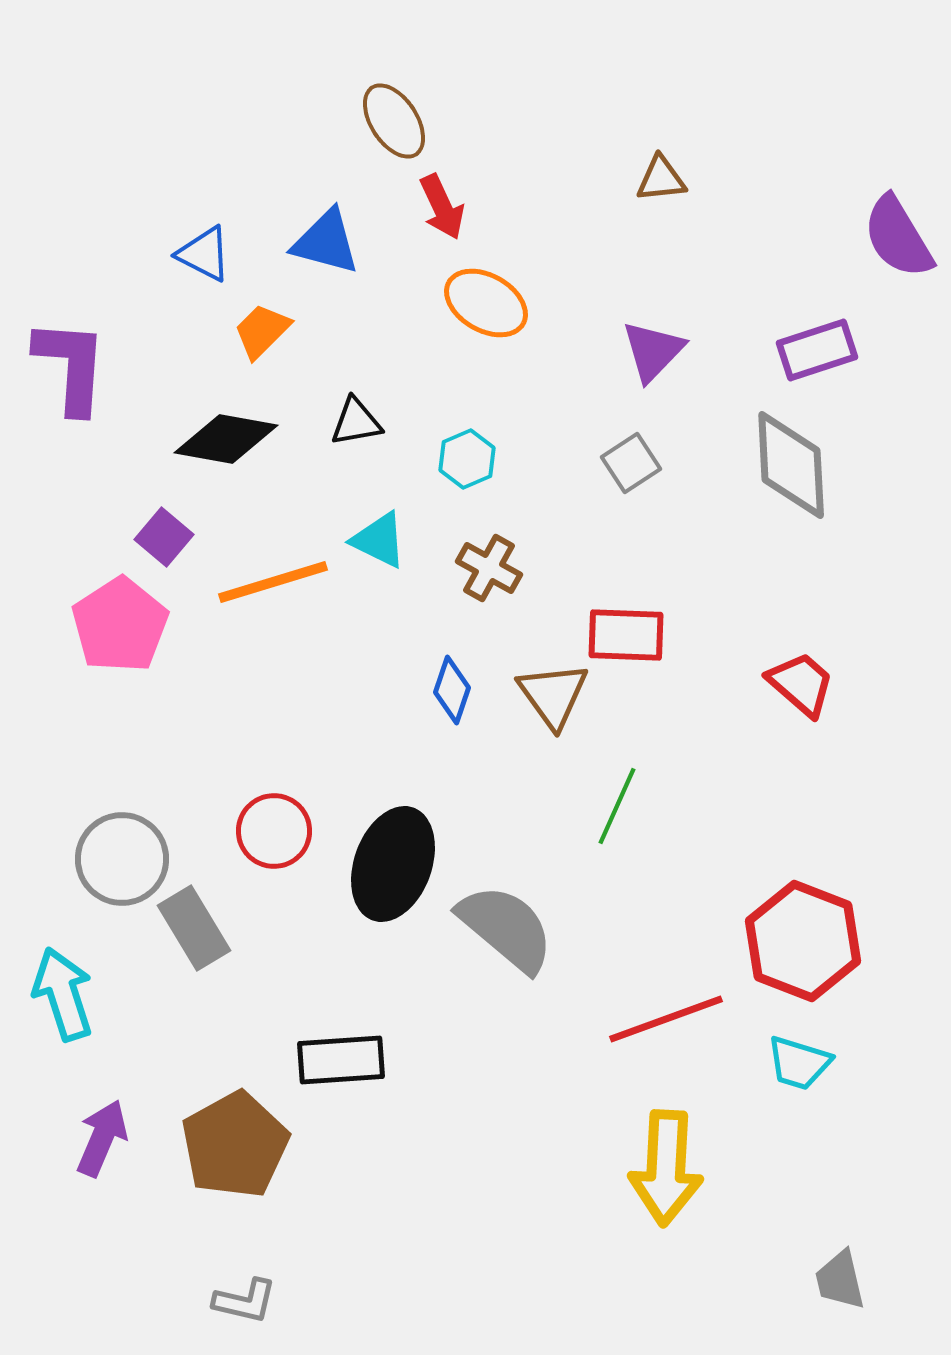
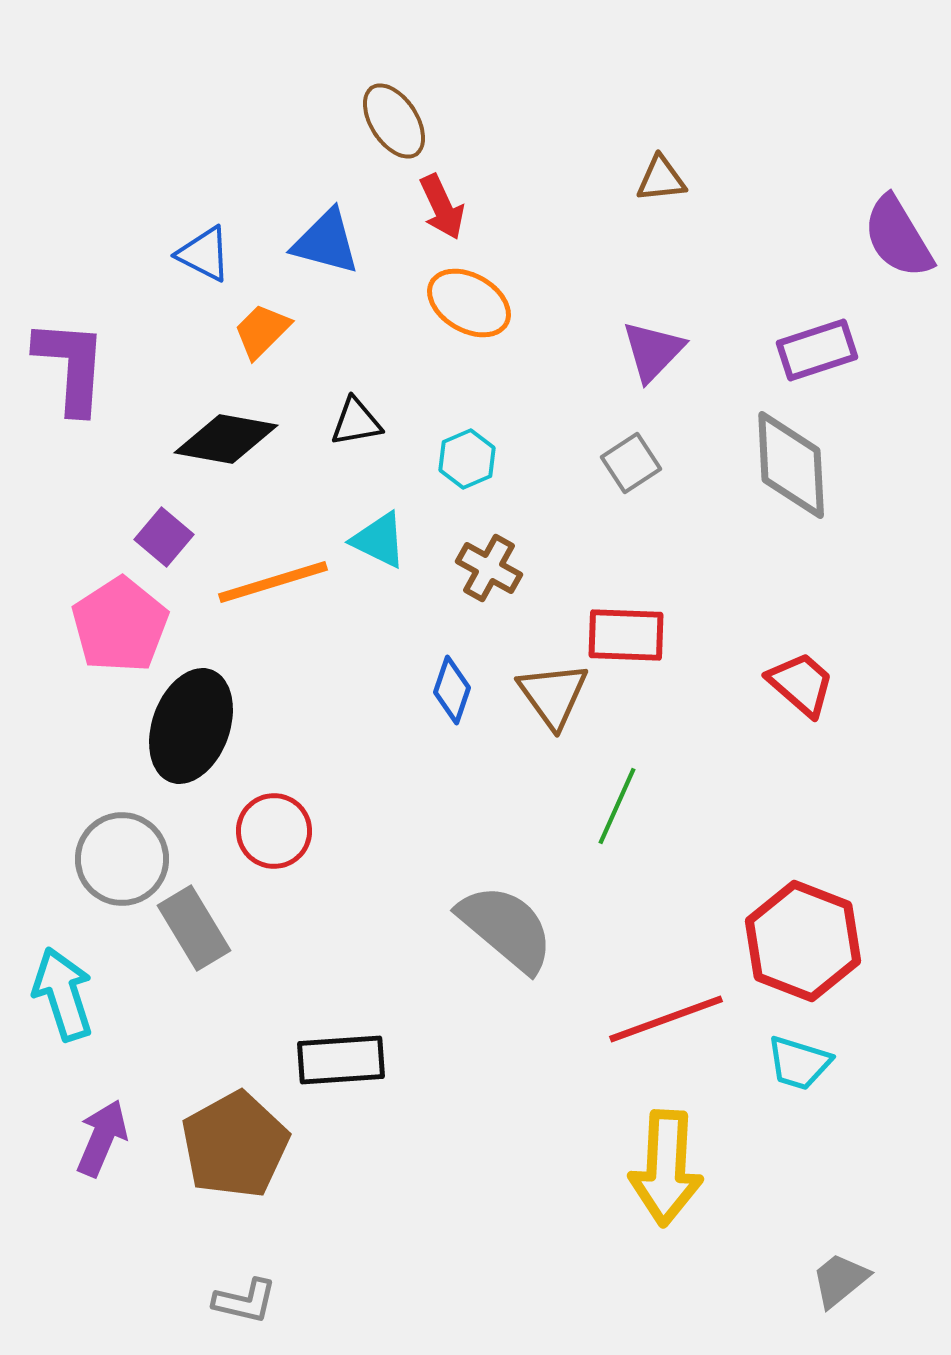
orange ellipse at (486, 303): moved 17 px left
black ellipse at (393, 864): moved 202 px left, 138 px up
gray trapezoid at (840, 1280): rotated 64 degrees clockwise
